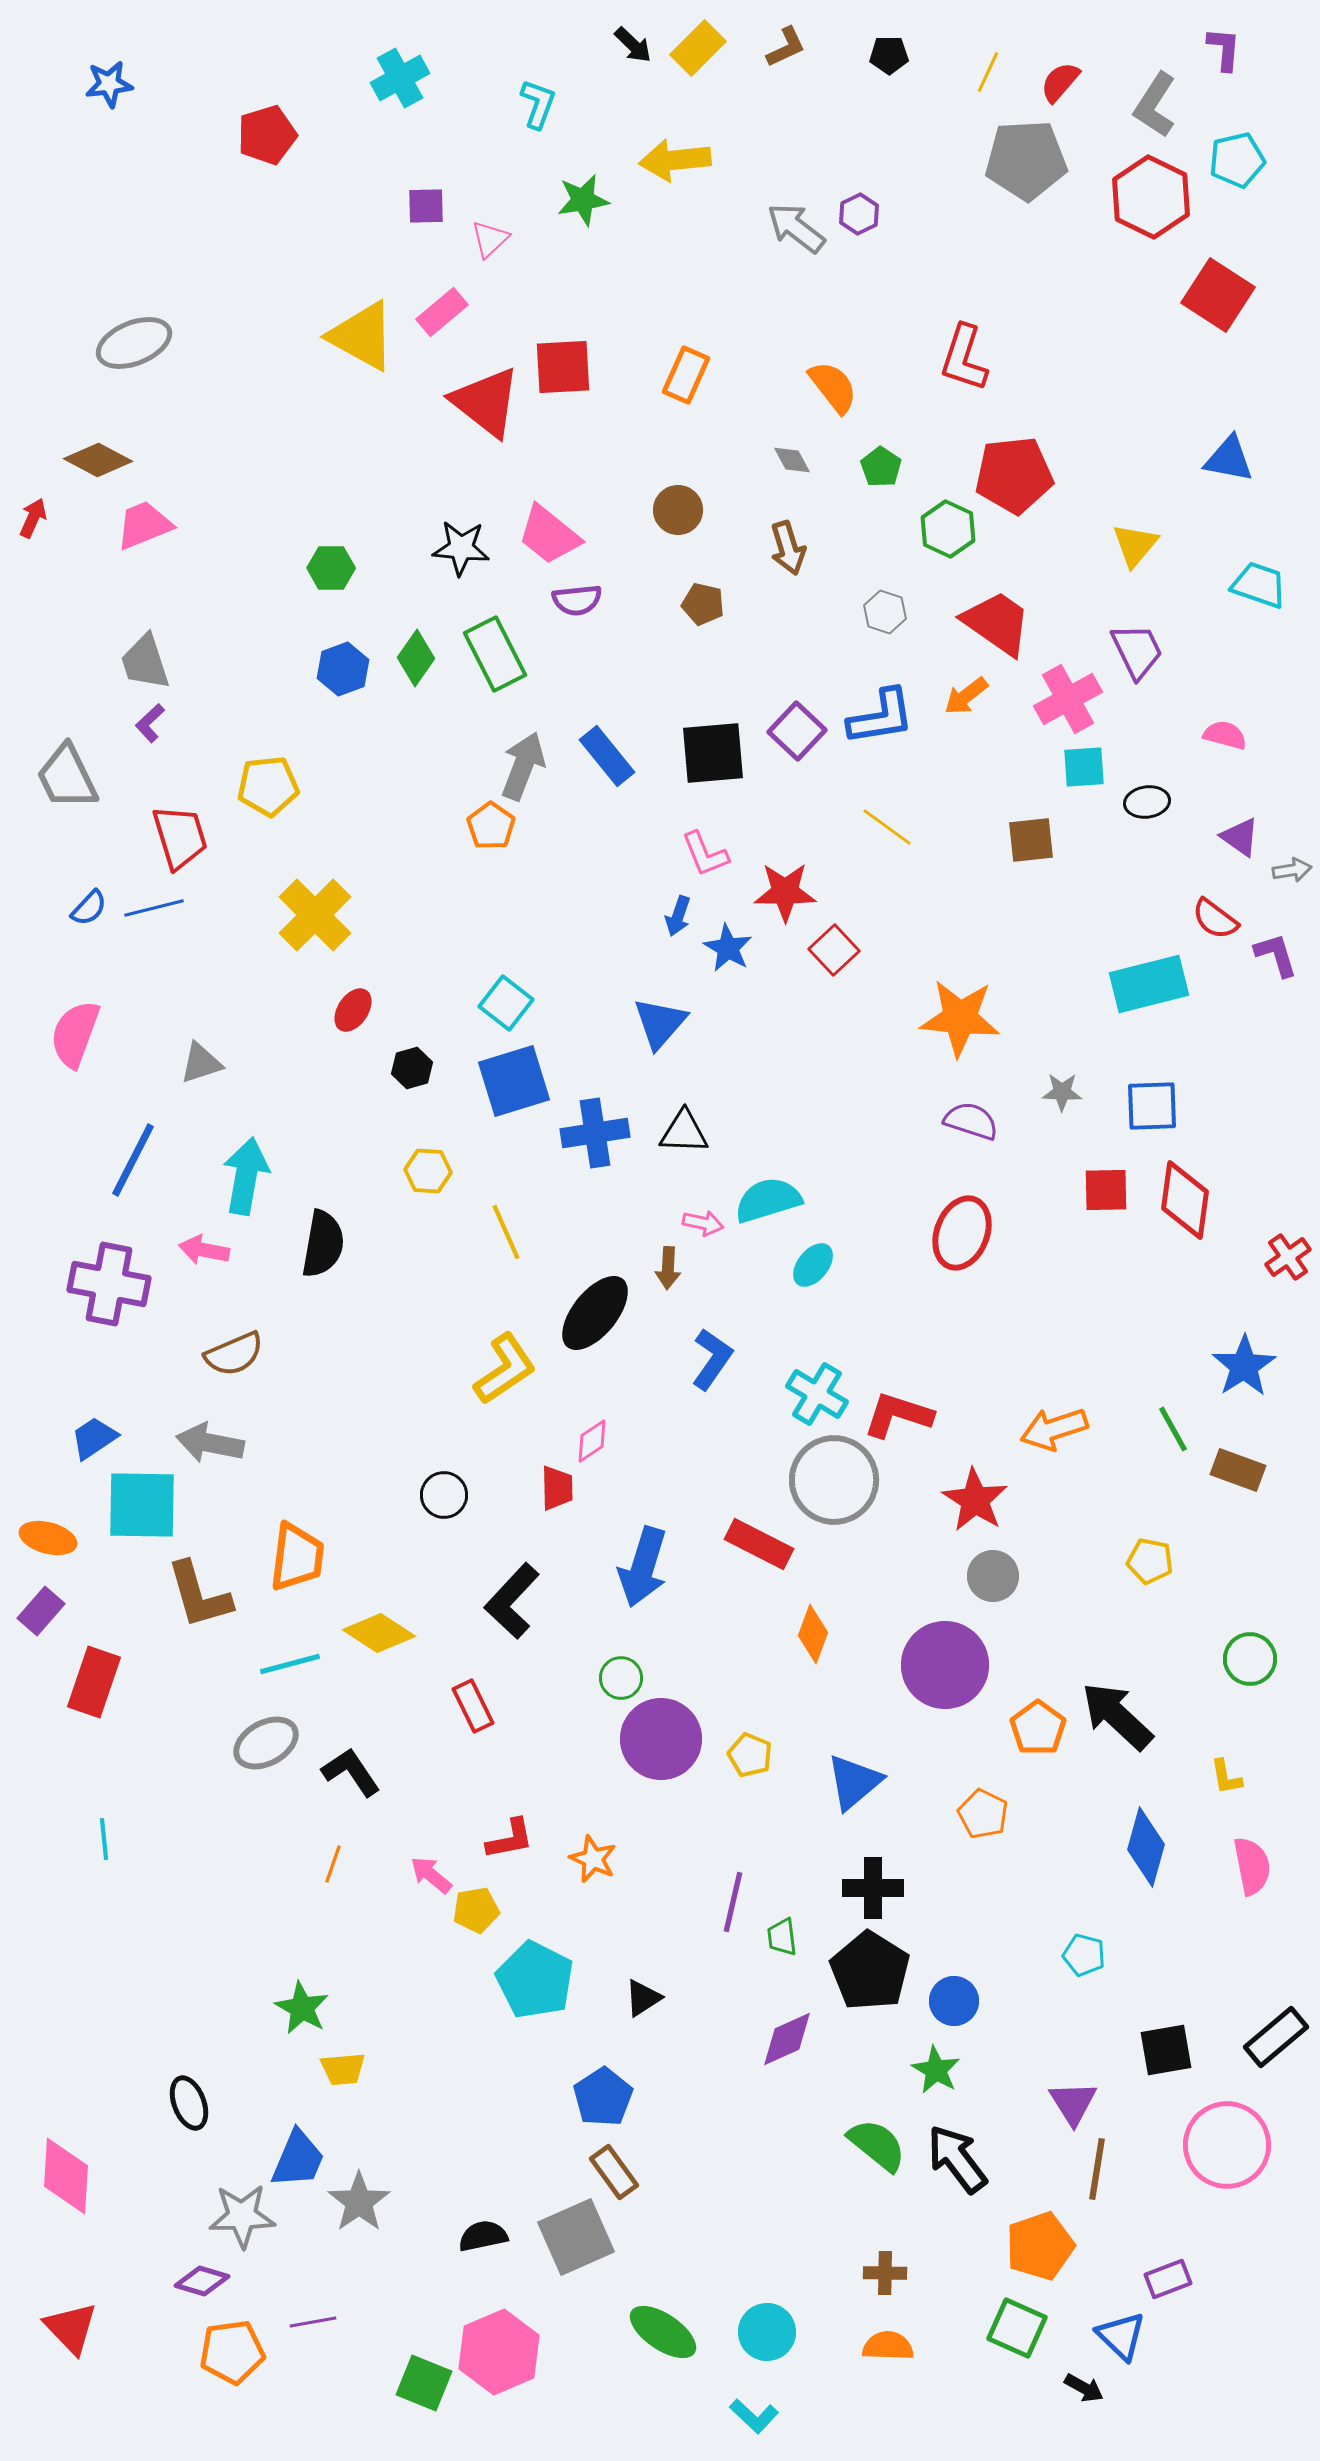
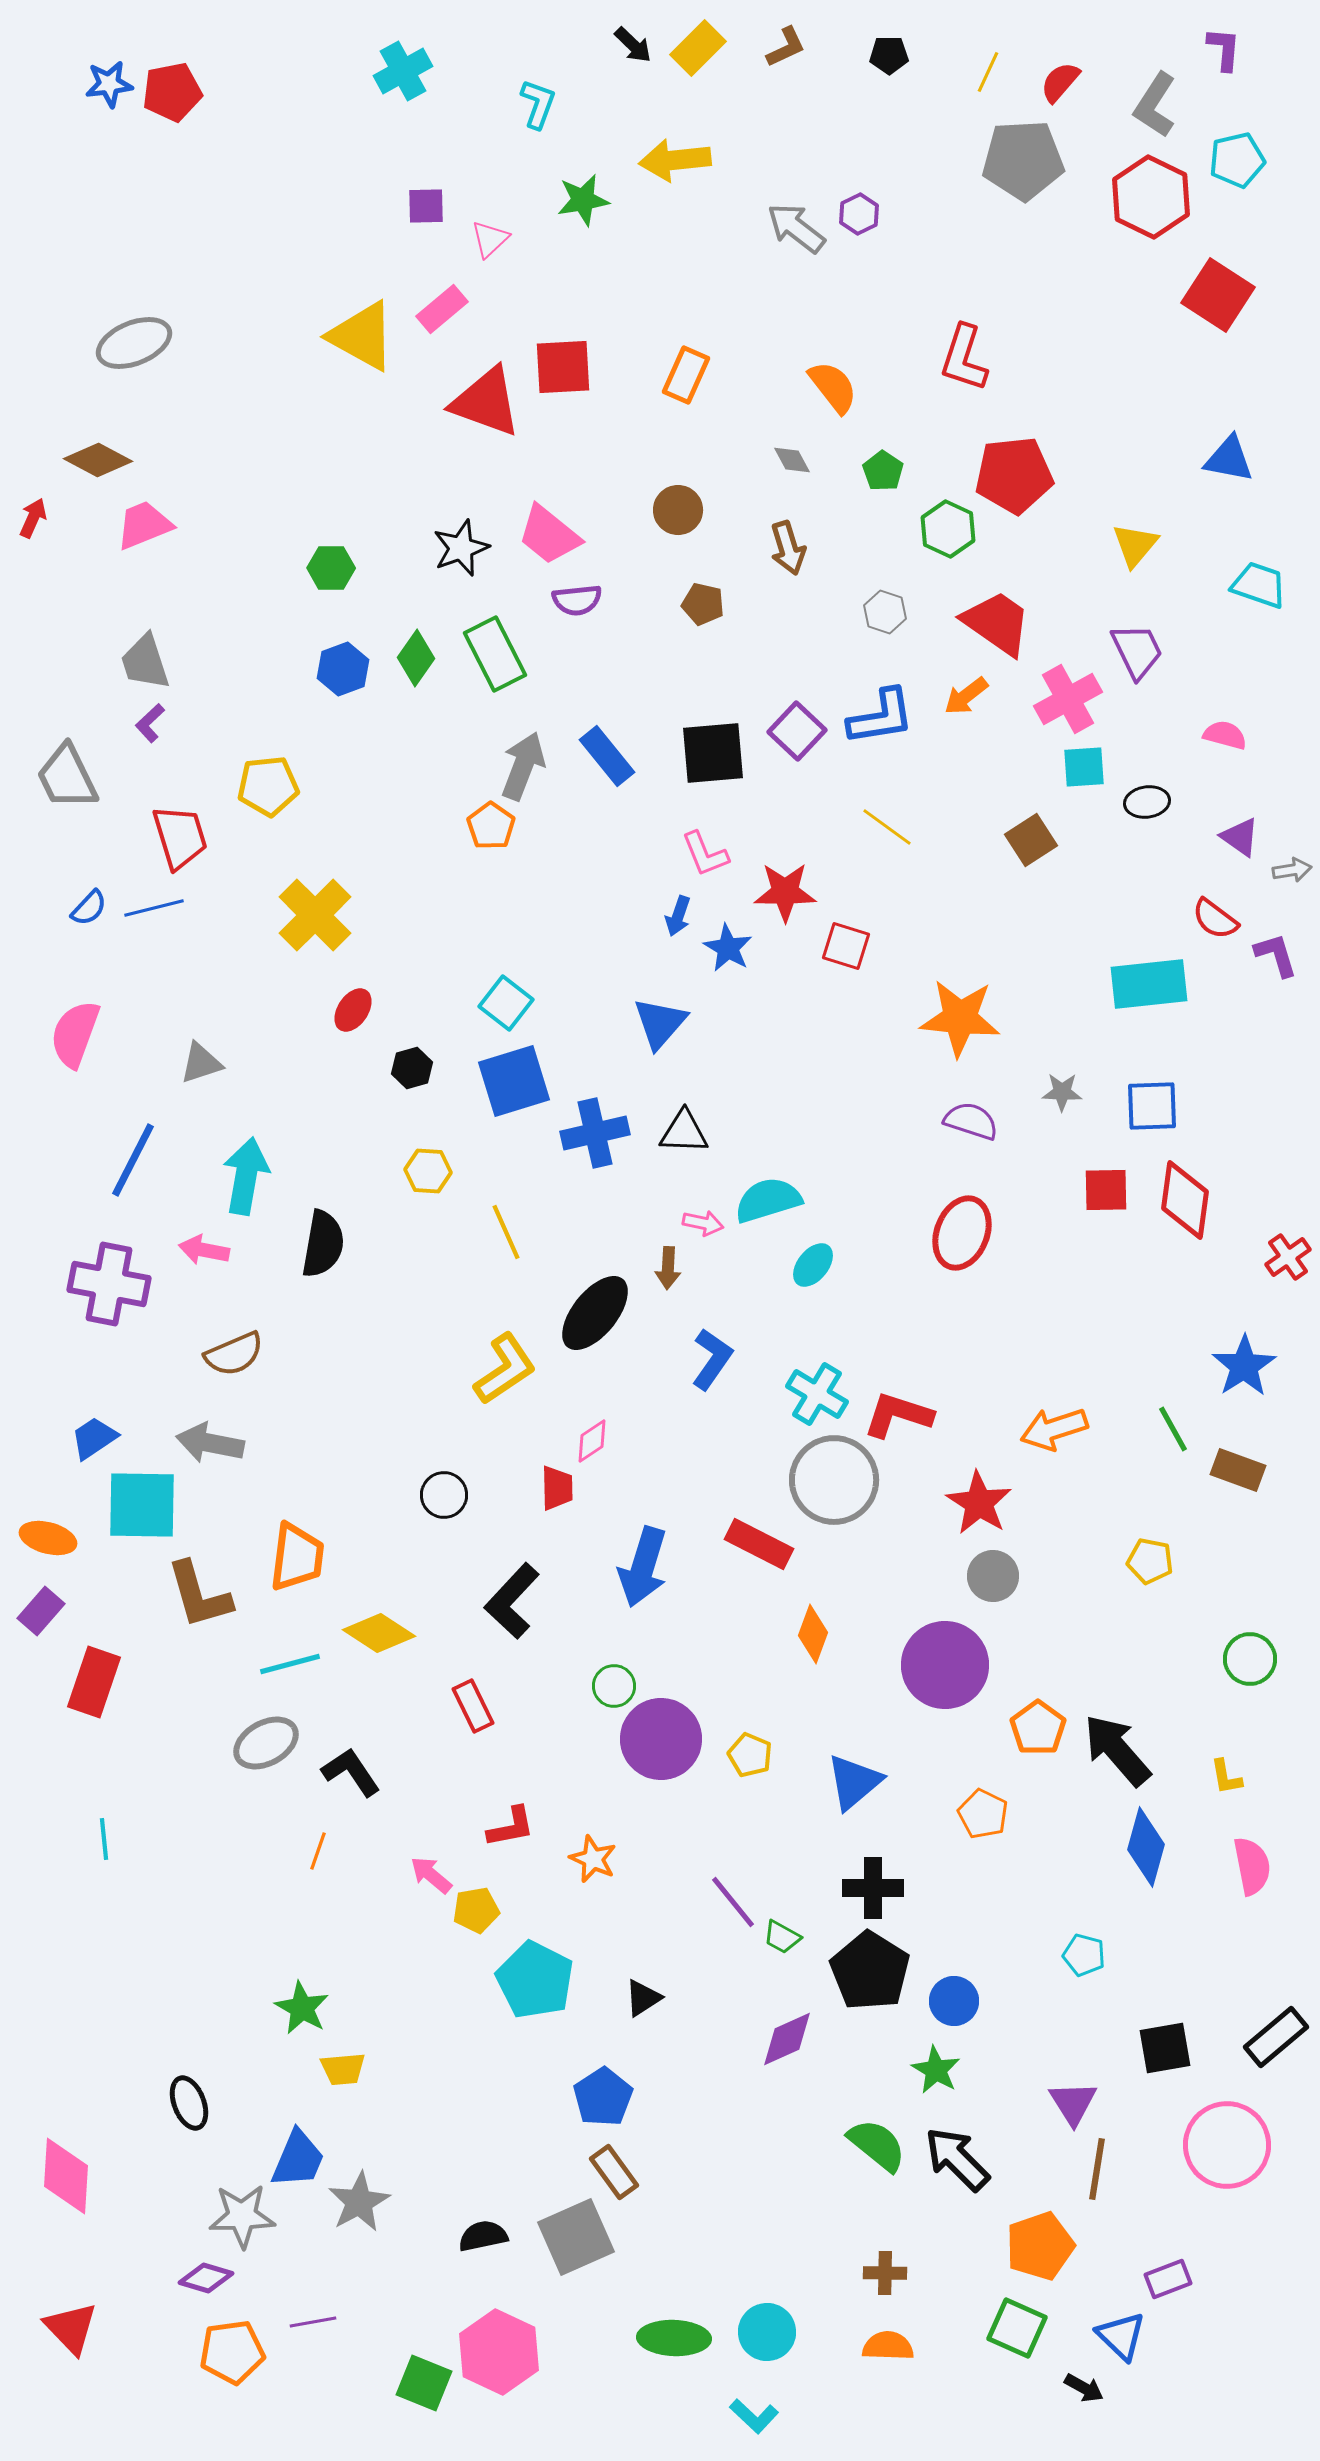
cyan cross at (400, 78): moved 3 px right, 7 px up
red pentagon at (267, 135): moved 95 px left, 43 px up; rotated 6 degrees clockwise
gray pentagon at (1026, 160): moved 3 px left
pink rectangle at (442, 312): moved 3 px up
red triangle at (486, 402): rotated 18 degrees counterclockwise
green pentagon at (881, 467): moved 2 px right, 4 px down
black star at (461, 548): rotated 26 degrees counterclockwise
brown square at (1031, 840): rotated 27 degrees counterclockwise
red square at (834, 950): moved 12 px right, 4 px up; rotated 30 degrees counterclockwise
cyan rectangle at (1149, 984): rotated 8 degrees clockwise
blue cross at (595, 1133): rotated 4 degrees counterclockwise
red star at (975, 1500): moved 4 px right, 3 px down
green circle at (621, 1678): moved 7 px left, 8 px down
black arrow at (1117, 1716): moved 34 px down; rotated 6 degrees clockwise
red L-shape at (510, 1839): moved 1 px right, 12 px up
orange line at (333, 1864): moved 15 px left, 13 px up
purple line at (733, 1902): rotated 52 degrees counterclockwise
green trapezoid at (782, 1937): rotated 54 degrees counterclockwise
black square at (1166, 2050): moved 1 px left, 2 px up
black arrow at (957, 2159): rotated 8 degrees counterclockwise
gray star at (359, 2202): rotated 6 degrees clockwise
purple diamond at (202, 2281): moved 4 px right, 3 px up
green ellipse at (663, 2332): moved 11 px right, 6 px down; rotated 32 degrees counterclockwise
pink hexagon at (499, 2352): rotated 12 degrees counterclockwise
